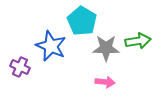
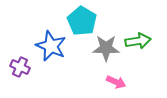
pink arrow: moved 11 px right; rotated 18 degrees clockwise
